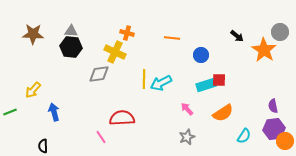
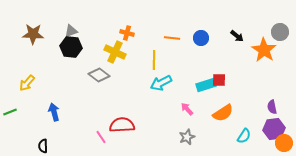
gray triangle: rotated 24 degrees counterclockwise
blue circle: moved 17 px up
gray diamond: moved 1 px down; rotated 45 degrees clockwise
yellow line: moved 10 px right, 19 px up
yellow arrow: moved 6 px left, 7 px up
purple semicircle: moved 1 px left, 1 px down
red semicircle: moved 7 px down
orange circle: moved 1 px left, 2 px down
